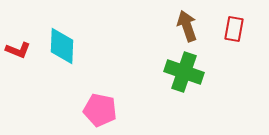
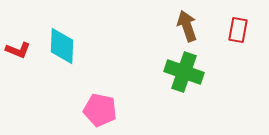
red rectangle: moved 4 px right, 1 px down
